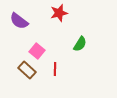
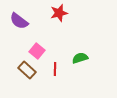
green semicircle: moved 14 px down; rotated 140 degrees counterclockwise
